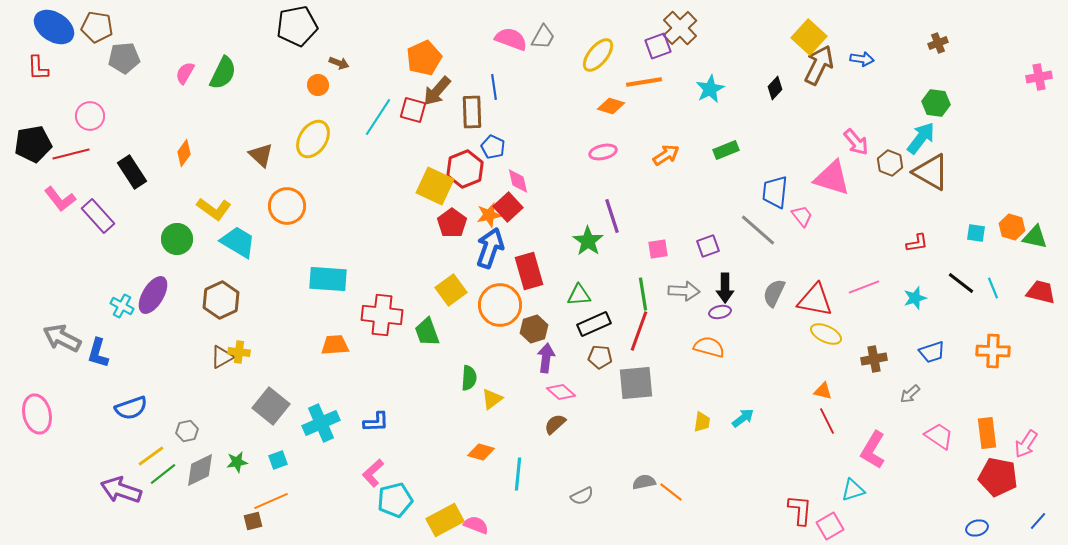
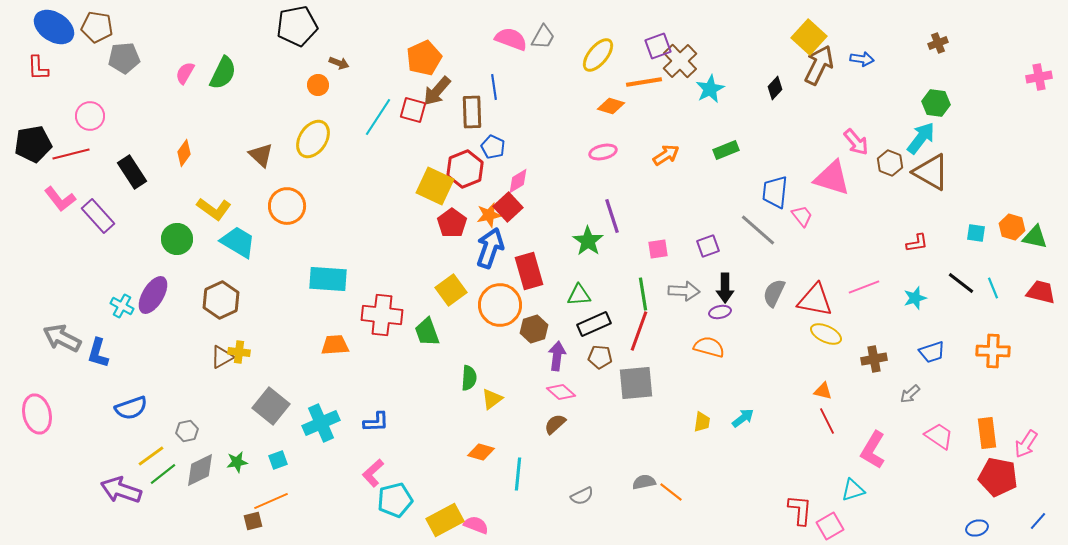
brown cross at (680, 28): moved 33 px down
pink diamond at (518, 181): rotated 72 degrees clockwise
purple arrow at (546, 358): moved 11 px right, 2 px up
